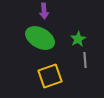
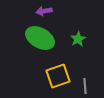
purple arrow: rotated 84 degrees clockwise
gray line: moved 26 px down
yellow square: moved 8 px right
